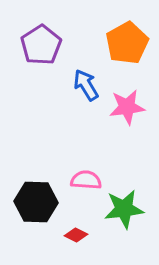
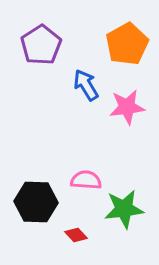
orange pentagon: moved 1 px down
red diamond: rotated 20 degrees clockwise
